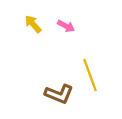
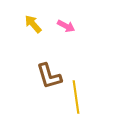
yellow line: moved 14 px left, 22 px down; rotated 12 degrees clockwise
brown L-shape: moved 10 px left, 18 px up; rotated 52 degrees clockwise
